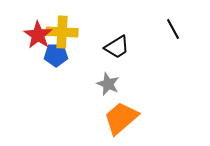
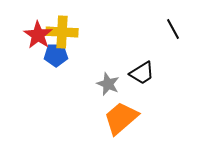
black trapezoid: moved 25 px right, 26 px down
